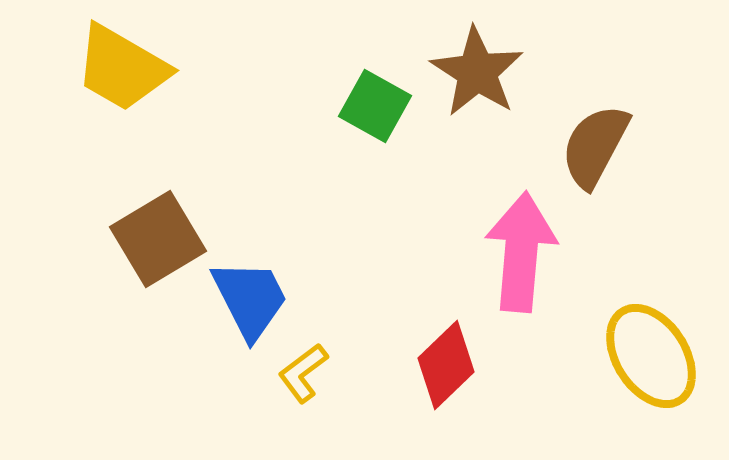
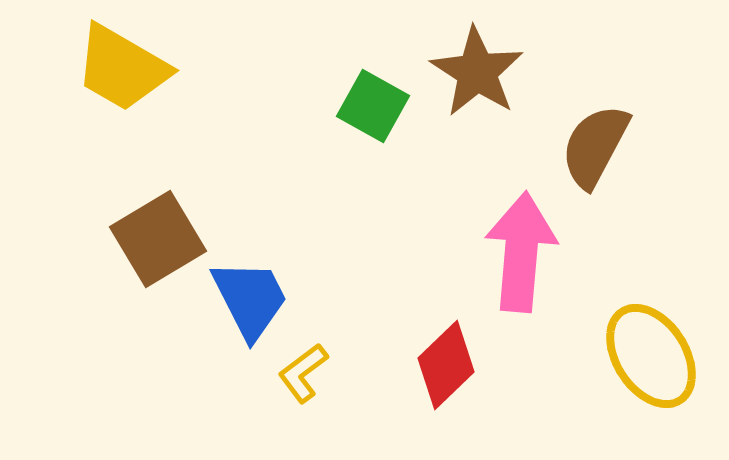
green square: moved 2 px left
